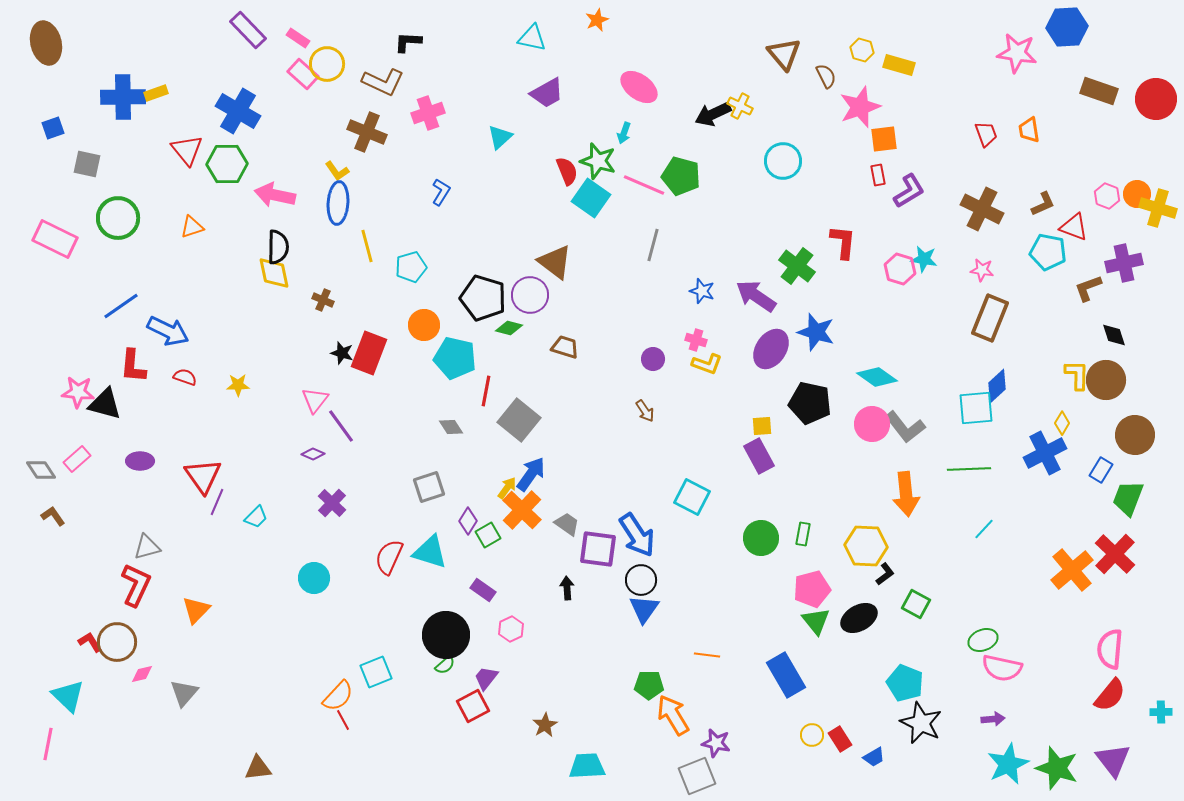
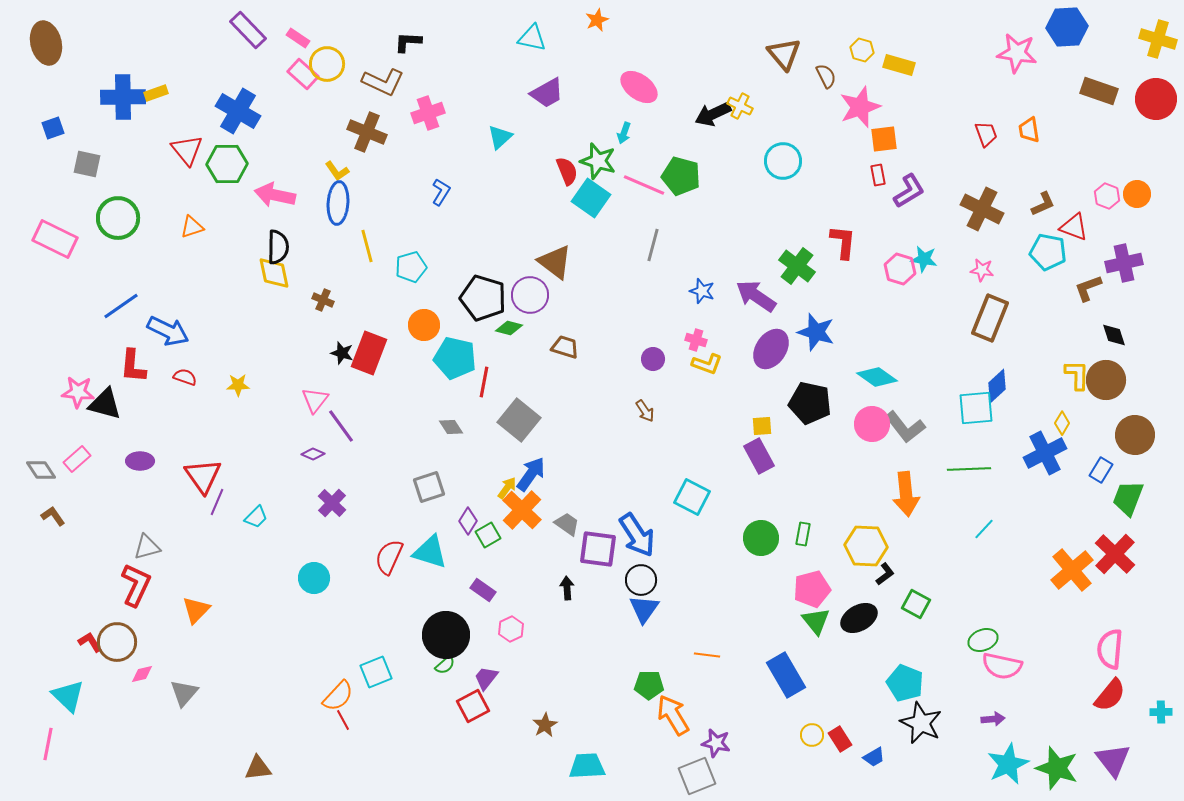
yellow cross at (1158, 208): moved 169 px up
red line at (486, 391): moved 2 px left, 9 px up
pink semicircle at (1002, 668): moved 2 px up
